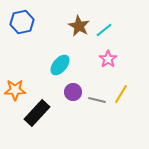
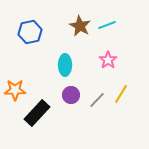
blue hexagon: moved 8 px right, 10 px down
brown star: moved 1 px right
cyan line: moved 3 px right, 5 px up; rotated 18 degrees clockwise
pink star: moved 1 px down
cyan ellipse: moved 5 px right; rotated 40 degrees counterclockwise
purple circle: moved 2 px left, 3 px down
gray line: rotated 60 degrees counterclockwise
